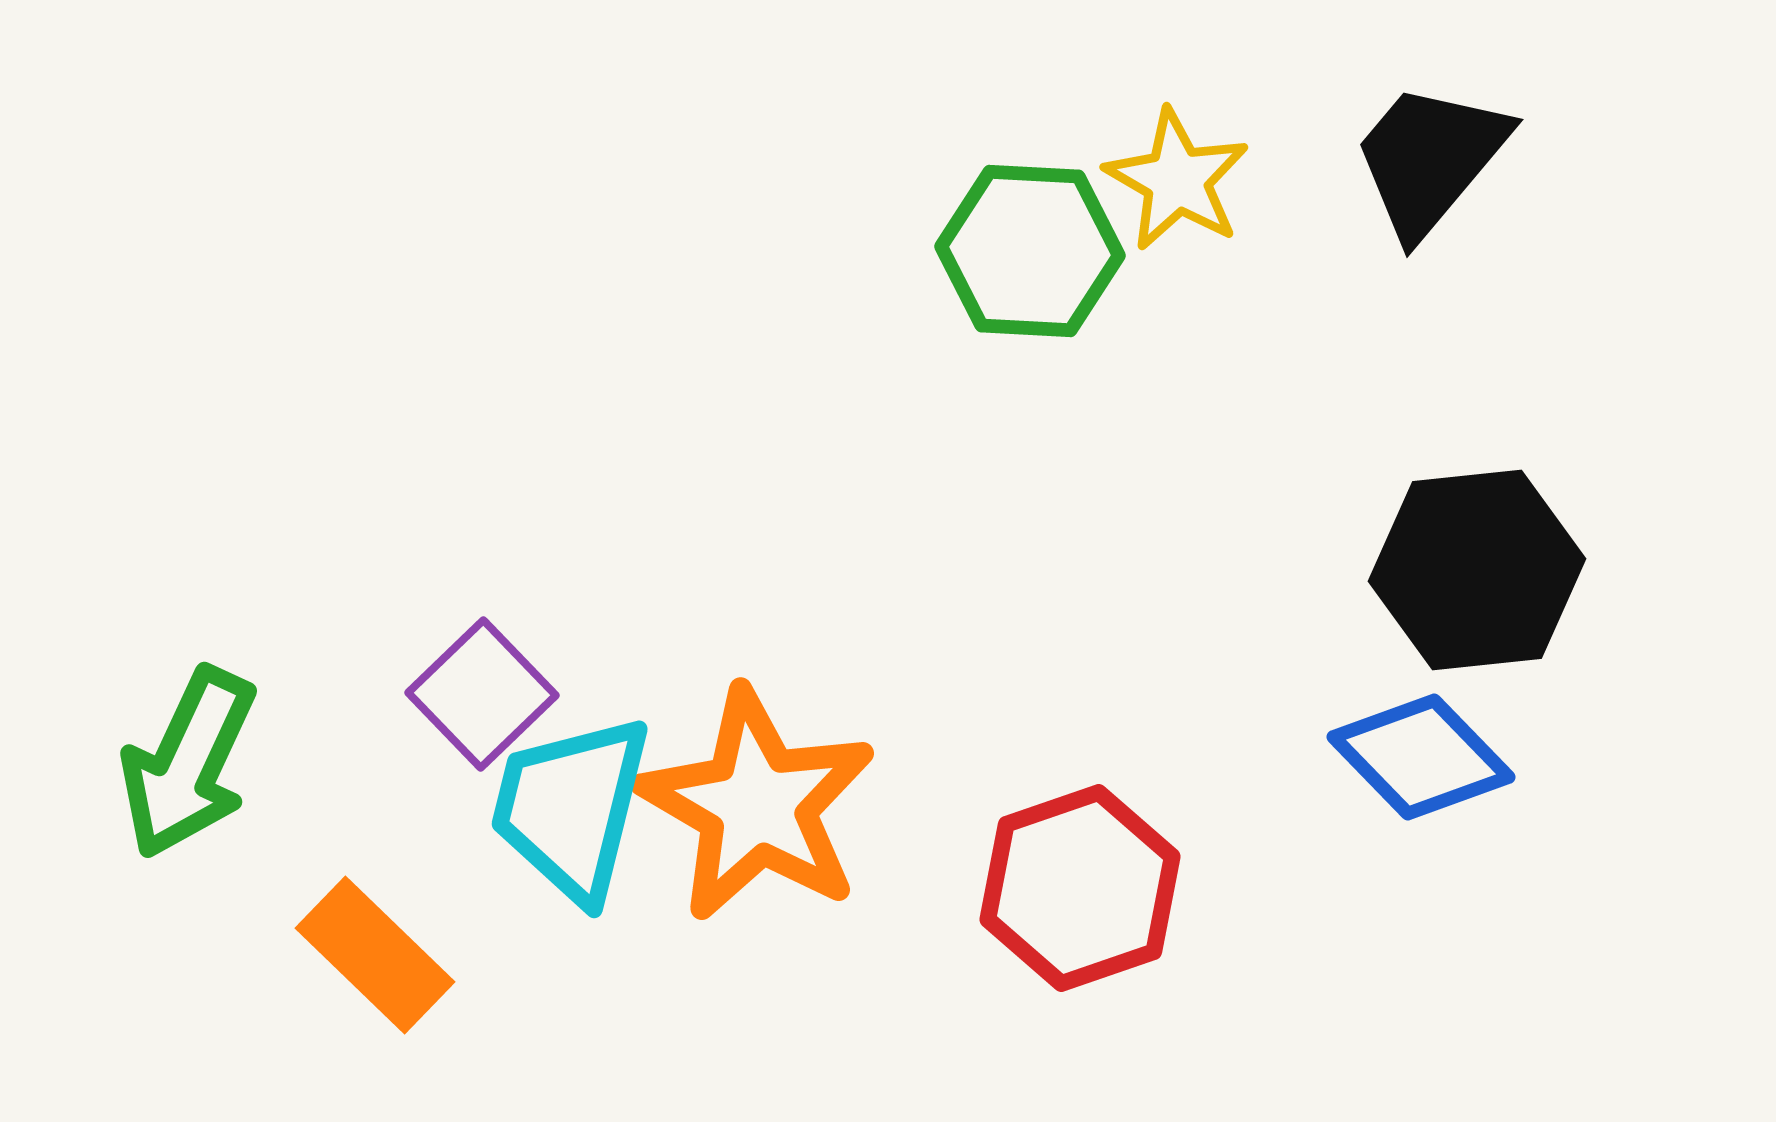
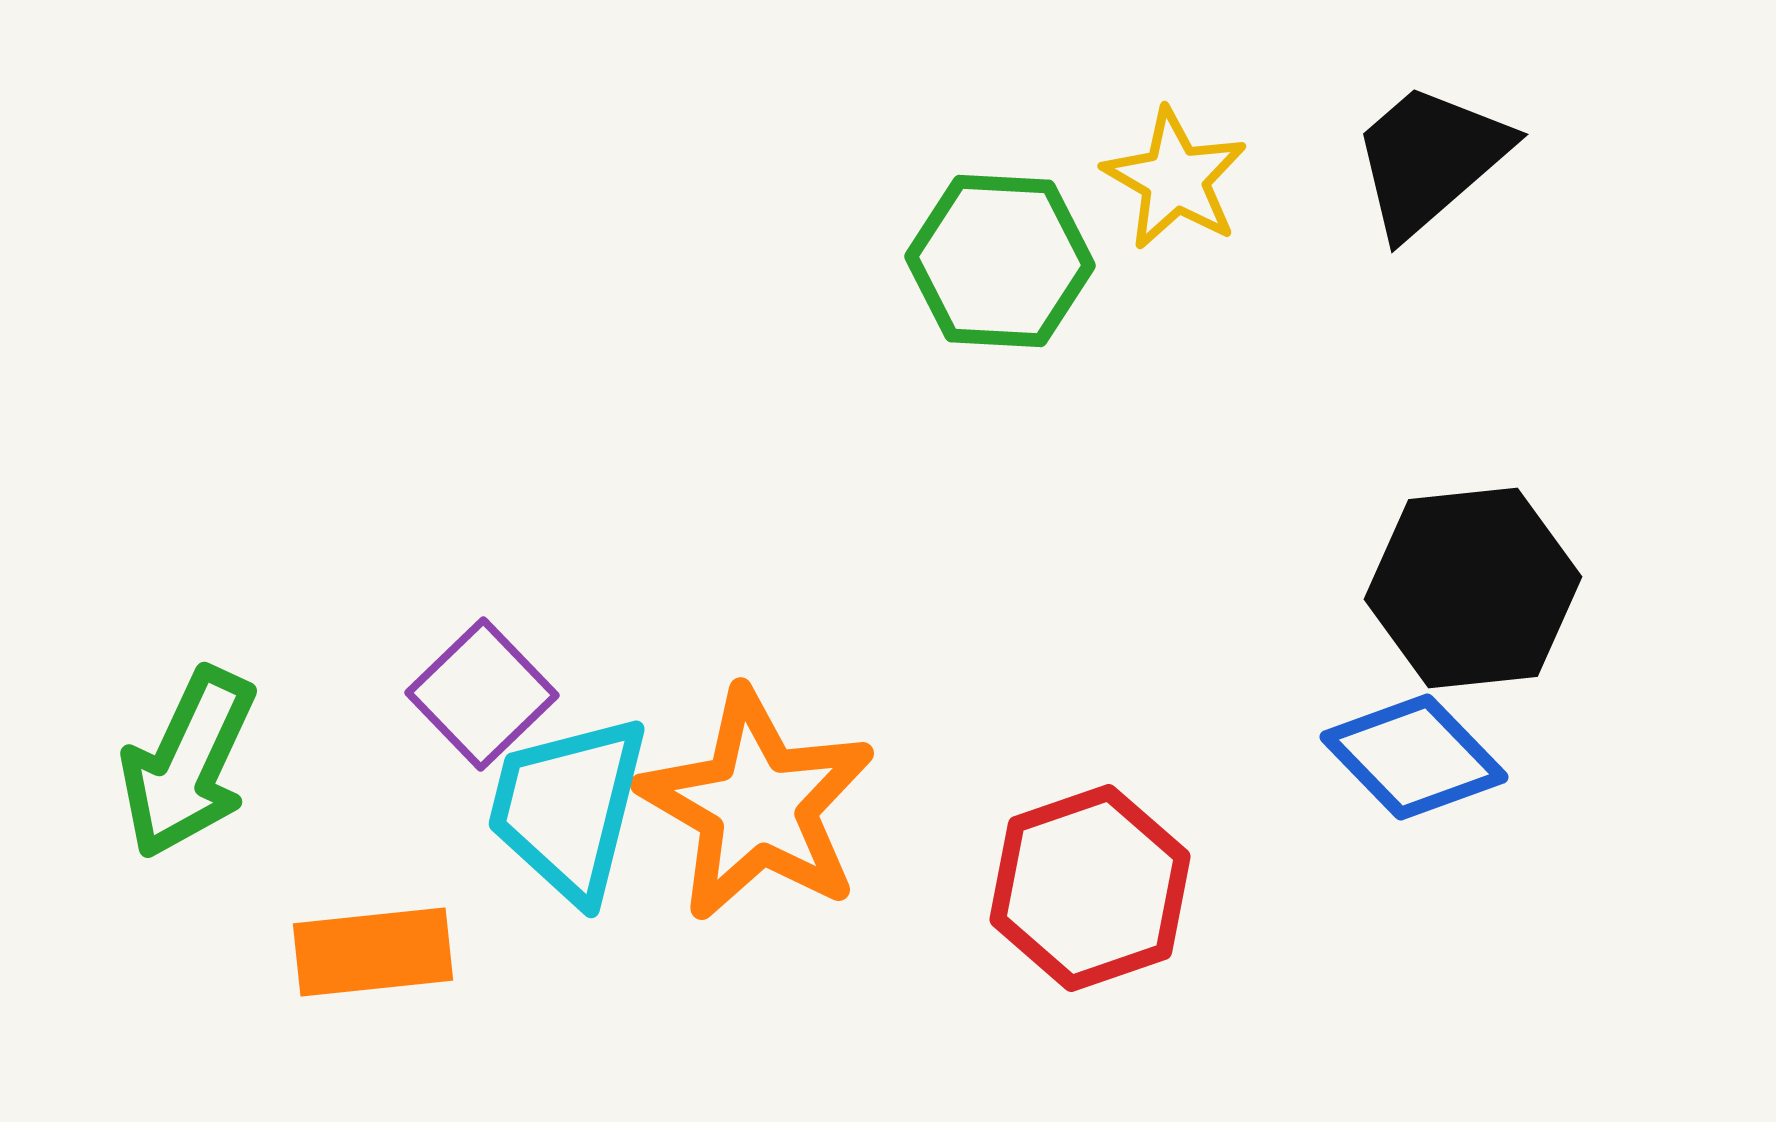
black trapezoid: rotated 9 degrees clockwise
yellow star: moved 2 px left, 1 px up
green hexagon: moved 30 px left, 10 px down
black hexagon: moved 4 px left, 18 px down
blue diamond: moved 7 px left
cyan trapezoid: moved 3 px left
red hexagon: moved 10 px right
orange rectangle: moved 2 px left, 3 px up; rotated 50 degrees counterclockwise
